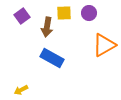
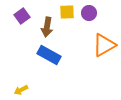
yellow square: moved 3 px right, 1 px up
blue rectangle: moved 3 px left, 3 px up
